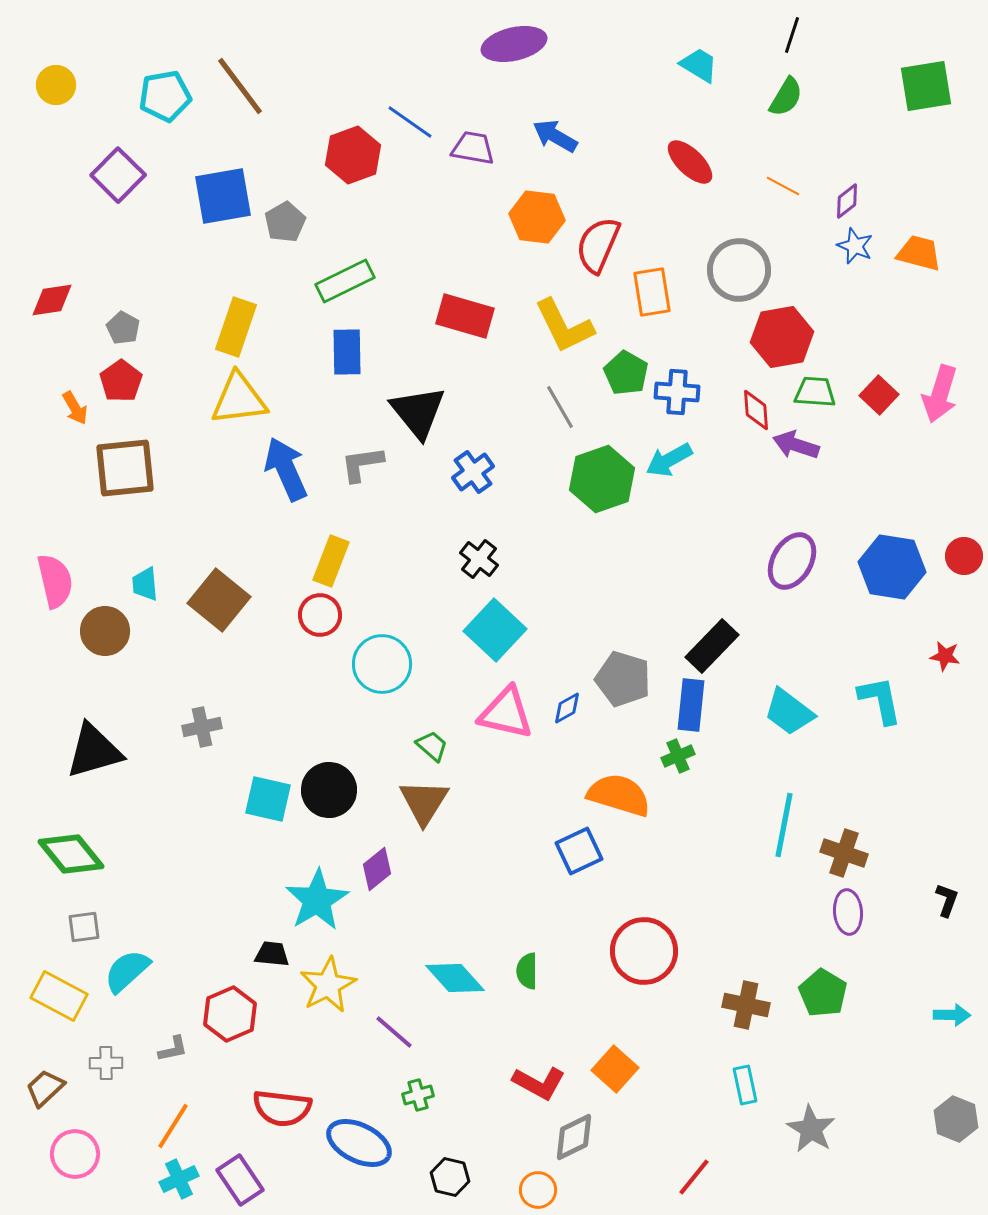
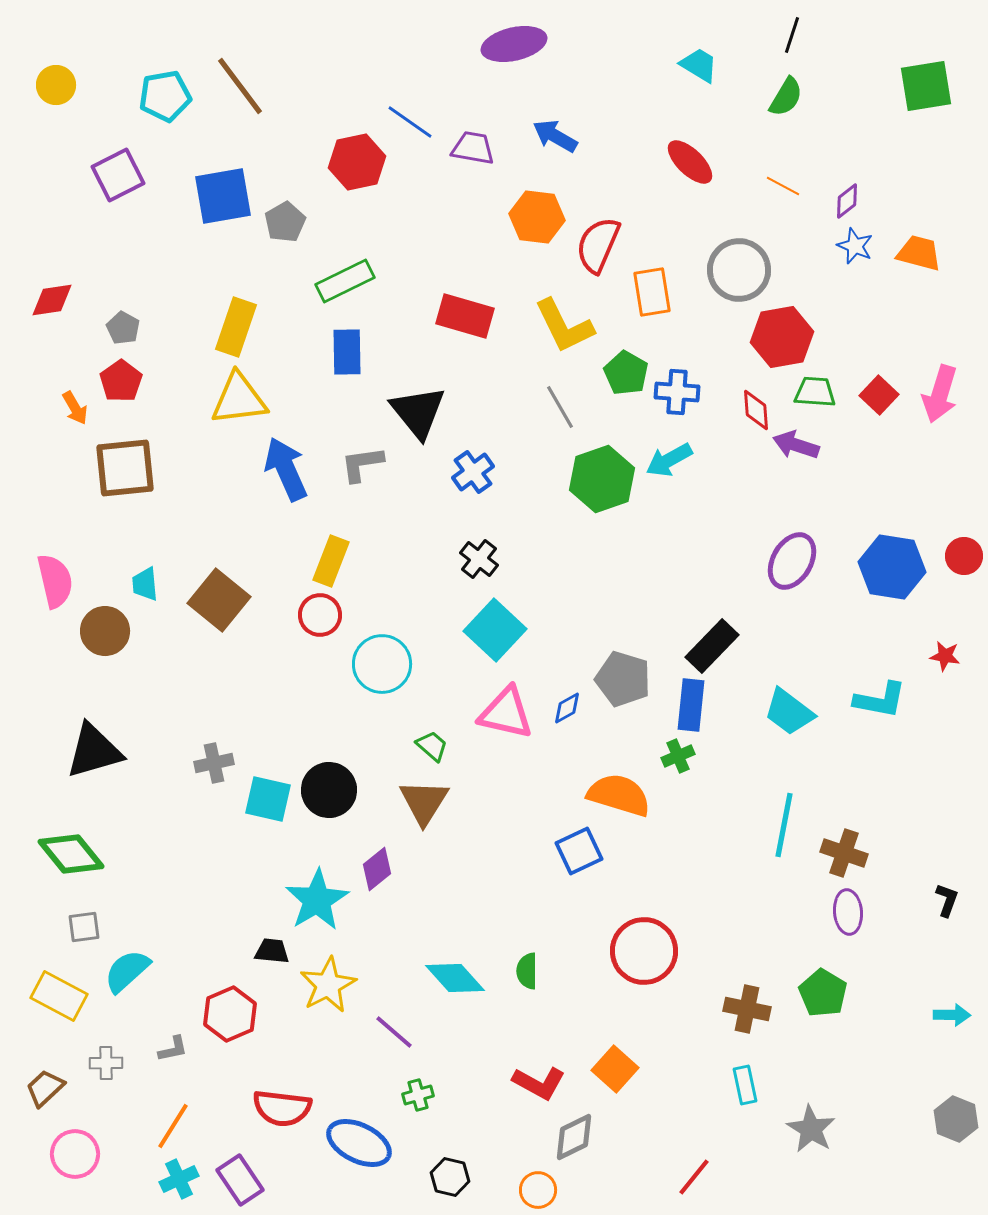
red hexagon at (353, 155): moved 4 px right, 7 px down; rotated 8 degrees clockwise
purple square at (118, 175): rotated 18 degrees clockwise
cyan L-shape at (880, 700): rotated 112 degrees clockwise
gray cross at (202, 727): moved 12 px right, 36 px down
black trapezoid at (272, 954): moved 3 px up
brown cross at (746, 1005): moved 1 px right, 4 px down
